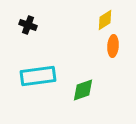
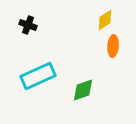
cyan rectangle: rotated 16 degrees counterclockwise
